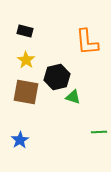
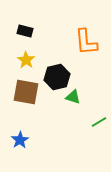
orange L-shape: moved 1 px left
green line: moved 10 px up; rotated 28 degrees counterclockwise
